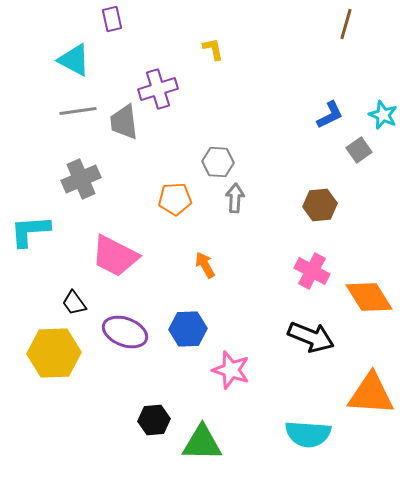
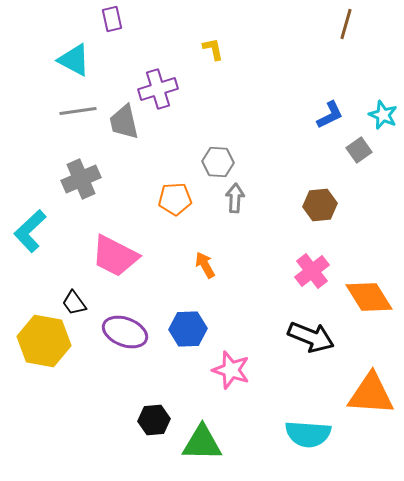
gray trapezoid: rotated 6 degrees counterclockwise
cyan L-shape: rotated 39 degrees counterclockwise
pink cross: rotated 24 degrees clockwise
yellow hexagon: moved 10 px left, 12 px up; rotated 12 degrees clockwise
